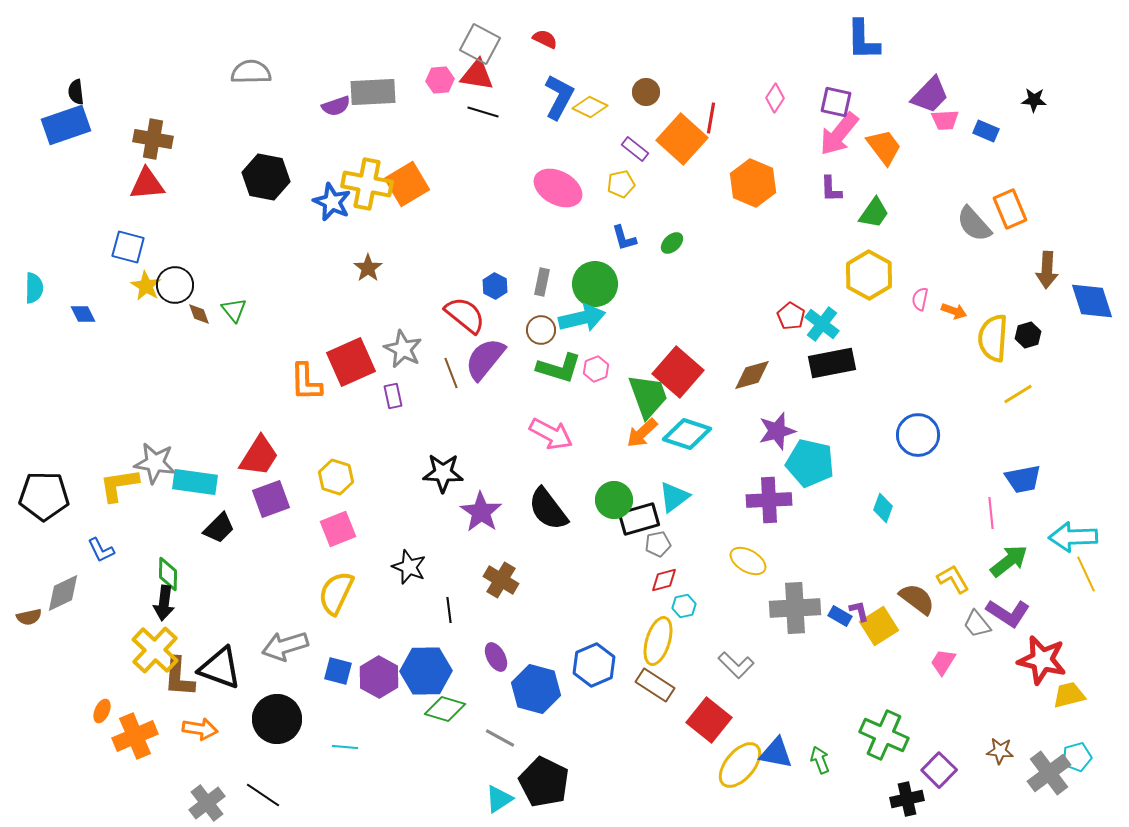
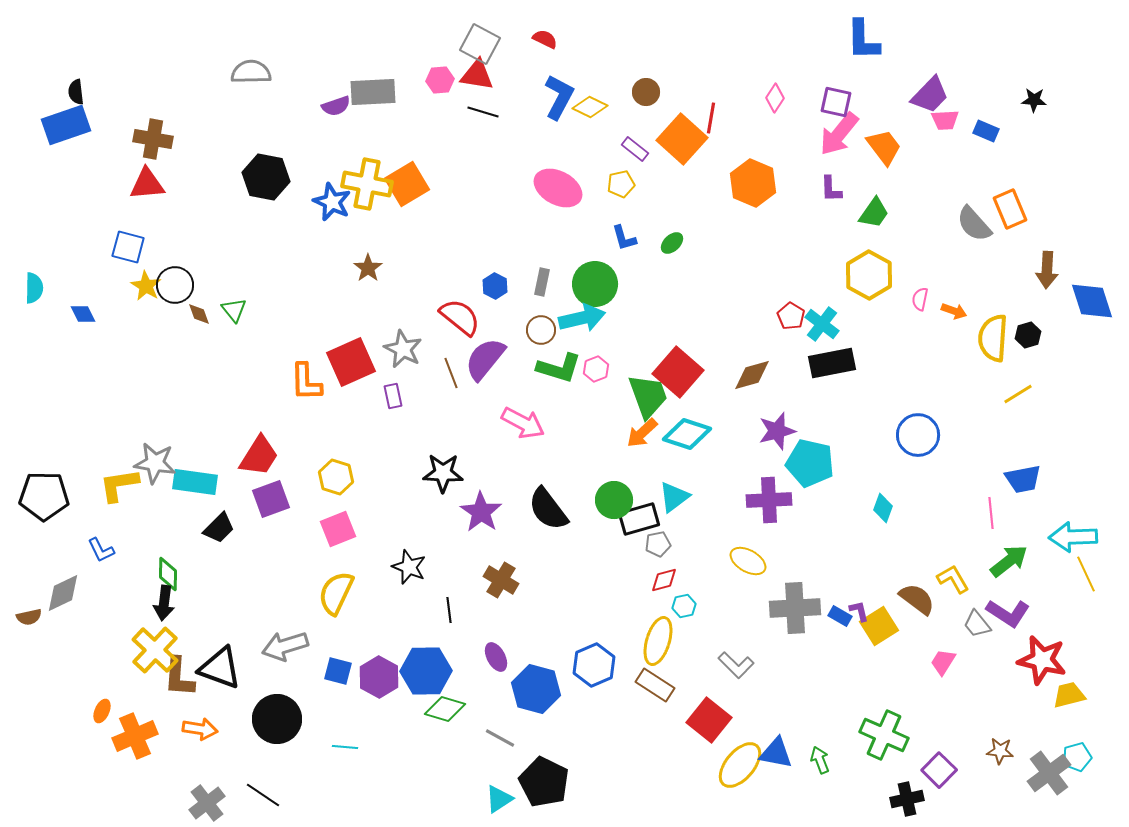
red semicircle at (465, 315): moved 5 px left, 2 px down
pink arrow at (551, 434): moved 28 px left, 11 px up
